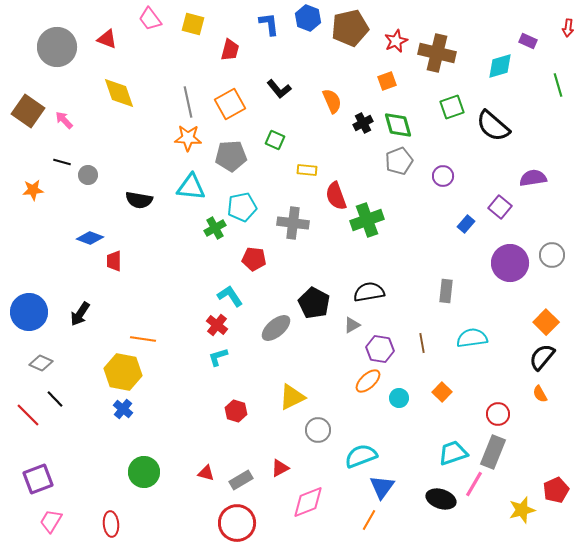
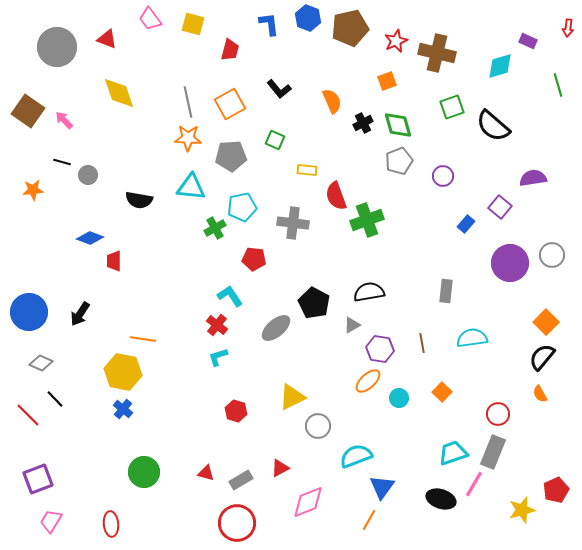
gray circle at (318, 430): moved 4 px up
cyan semicircle at (361, 456): moved 5 px left
